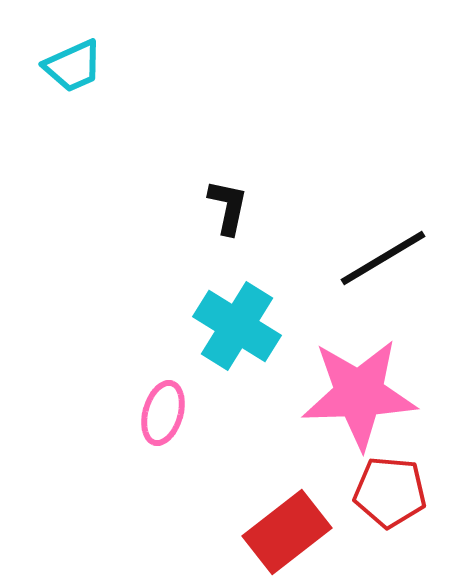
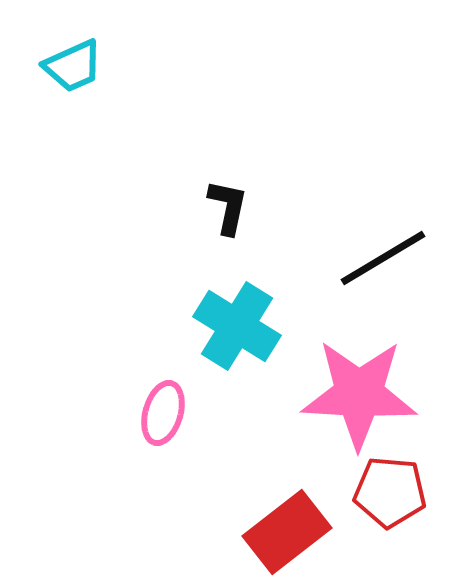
pink star: rotated 5 degrees clockwise
